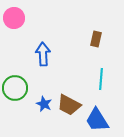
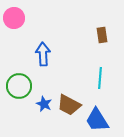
brown rectangle: moved 6 px right, 4 px up; rotated 21 degrees counterclockwise
cyan line: moved 1 px left, 1 px up
green circle: moved 4 px right, 2 px up
